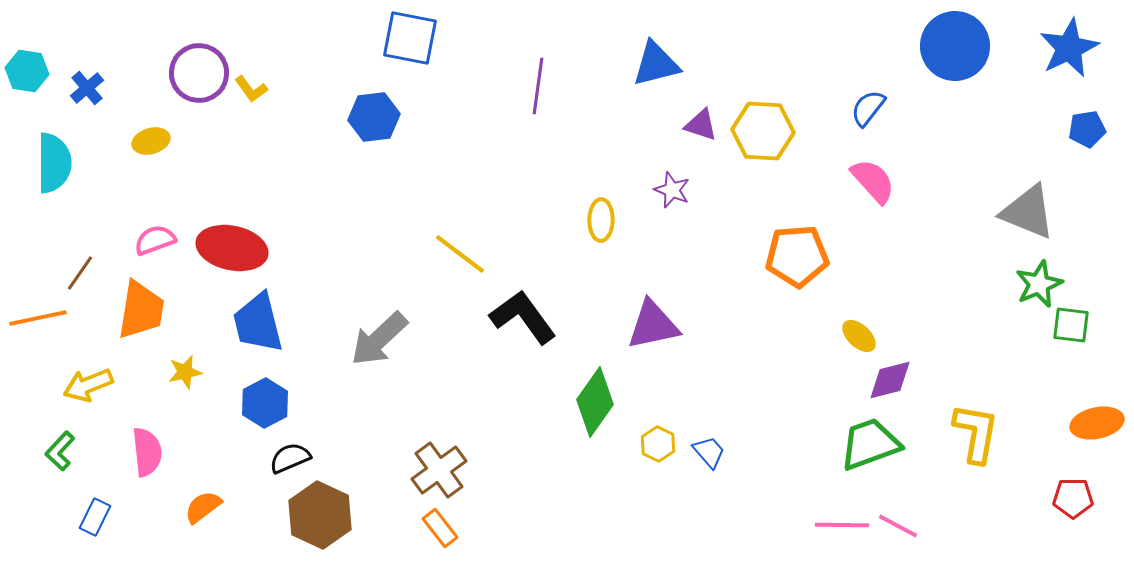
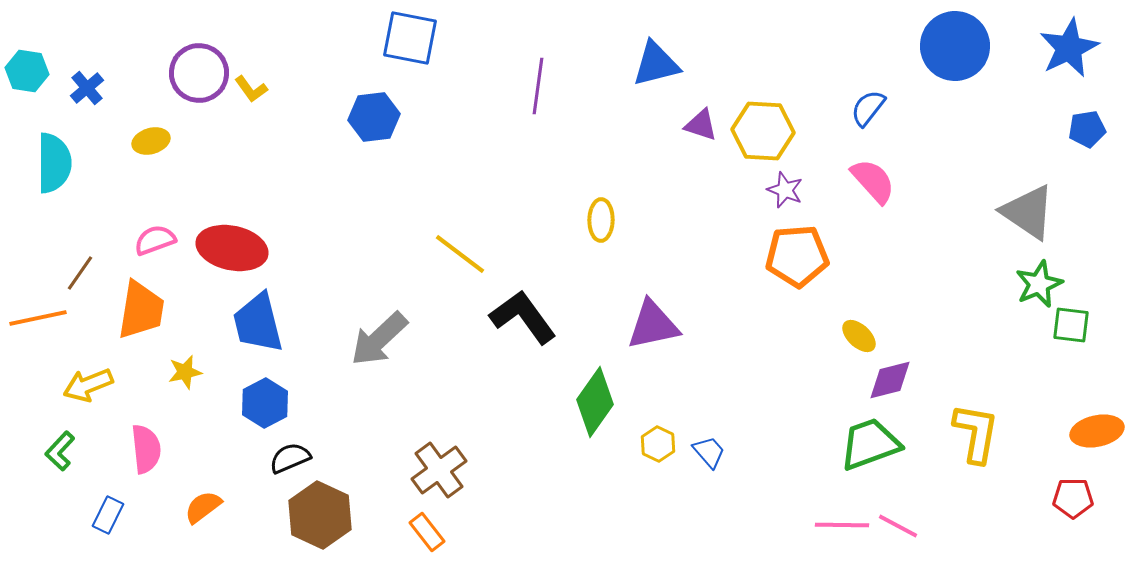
purple star at (672, 190): moved 113 px right
gray triangle at (1028, 212): rotated 12 degrees clockwise
orange ellipse at (1097, 423): moved 8 px down
pink semicircle at (147, 452): moved 1 px left, 3 px up
blue rectangle at (95, 517): moved 13 px right, 2 px up
orange rectangle at (440, 528): moved 13 px left, 4 px down
